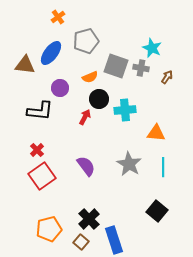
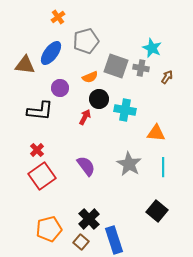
cyan cross: rotated 15 degrees clockwise
